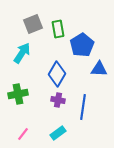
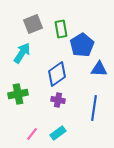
green rectangle: moved 3 px right
blue diamond: rotated 25 degrees clockwise
blue line: moved 11 px right, 1 px down
pink line: moved 9 px right
